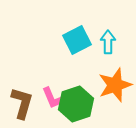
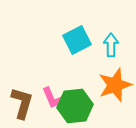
cyan arrow: moved 3 px right, 3 px down
green hexagon: moved 1 px left, 2 px down; rotated 12 degrees clockwise
